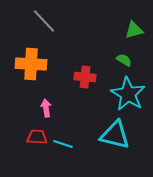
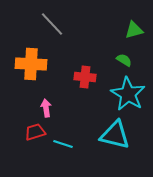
gray line: moved 8 px right, 3 px down
red trapezoid: moved 2 px left, 5 px up; rotated 20 degrees counterclockwise
